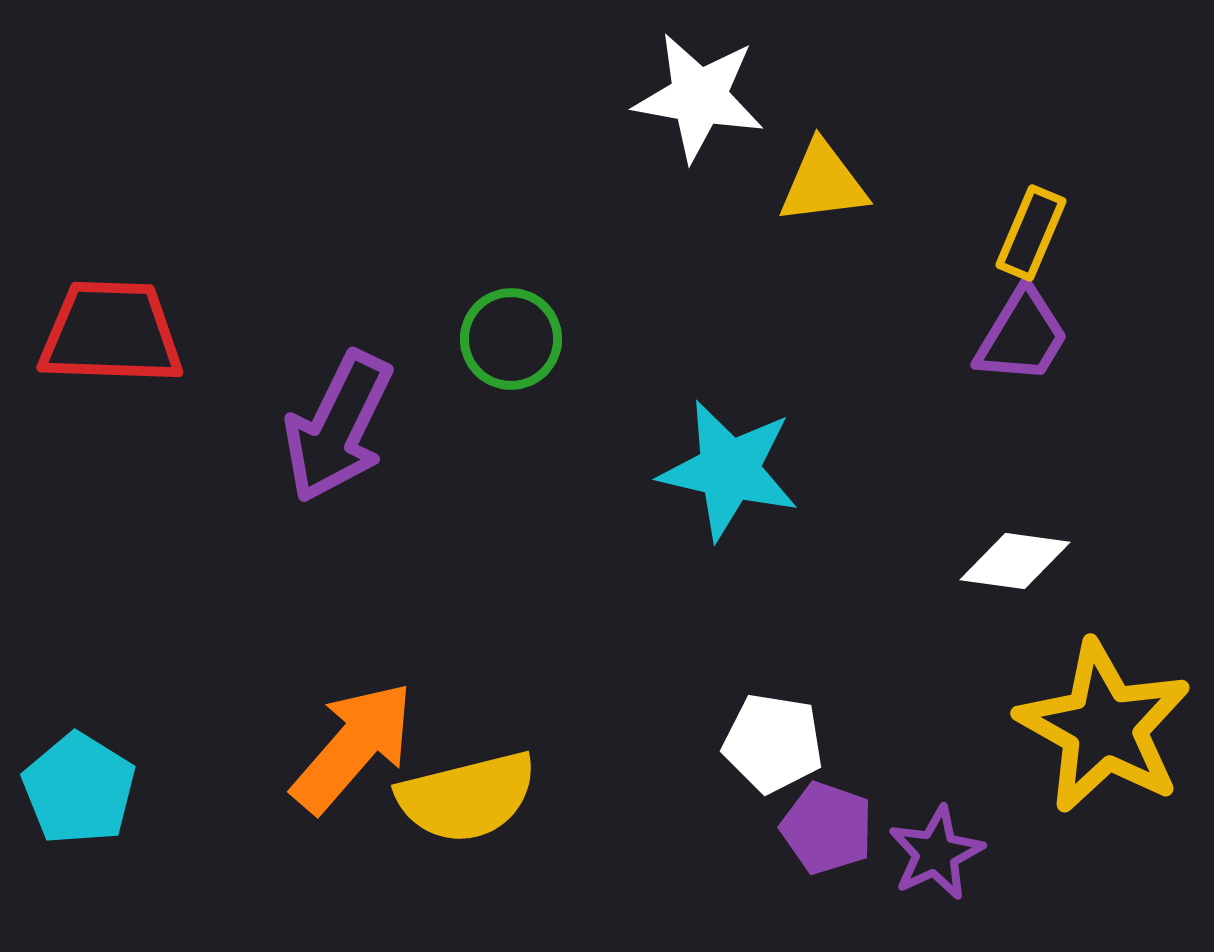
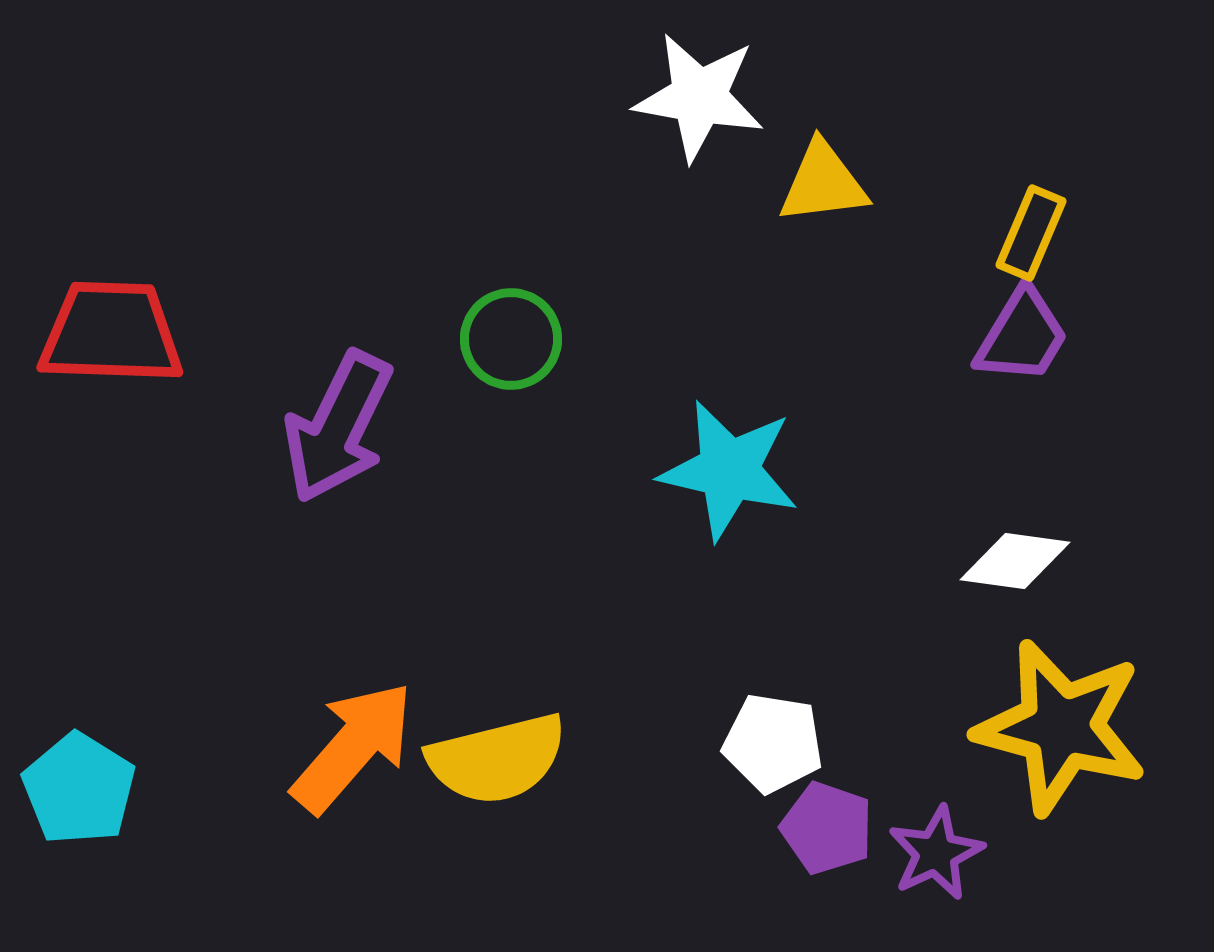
yellow star: moved 43 px left; rotated 14 degrees counterclockwise
yellow semicircle: moved 30 px right, 38 px up
